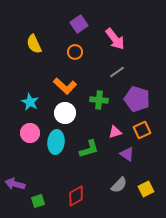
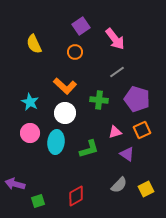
purple square: moved 2 px right, 2 px down
